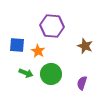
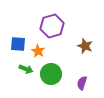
purple hexagon: rotated 20 degrees counterclockwise
blue square: moved 1 px right, 1 px up
green arrow: moved 4 px up
